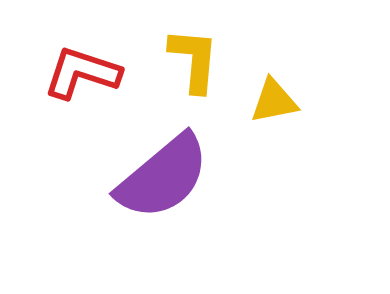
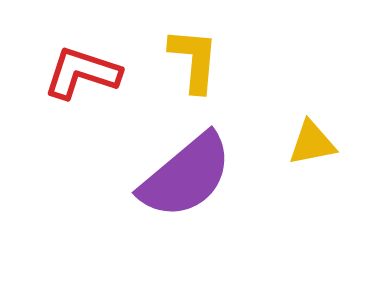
yellow triangle: moved 38 px right, 42 px down
purple semicircle: moved 23 px right, 1 px up
